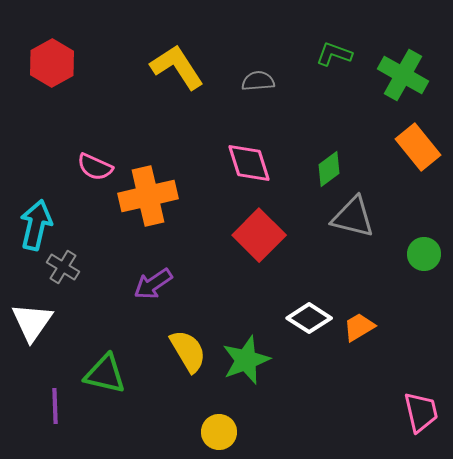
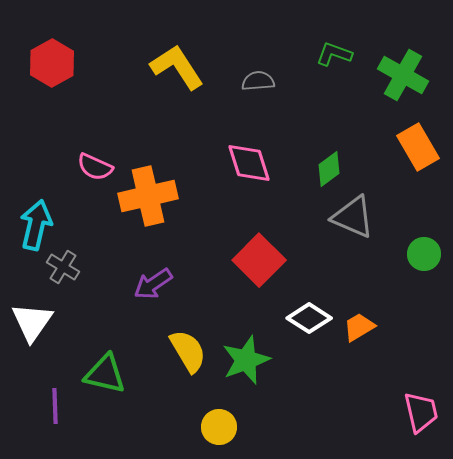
orange rectangle: rotated 9 degrees clockwise
gray triangle: rotated 9 degrees clockwise
red square: moved 25 px down
yellow circle: moved 5 px up
